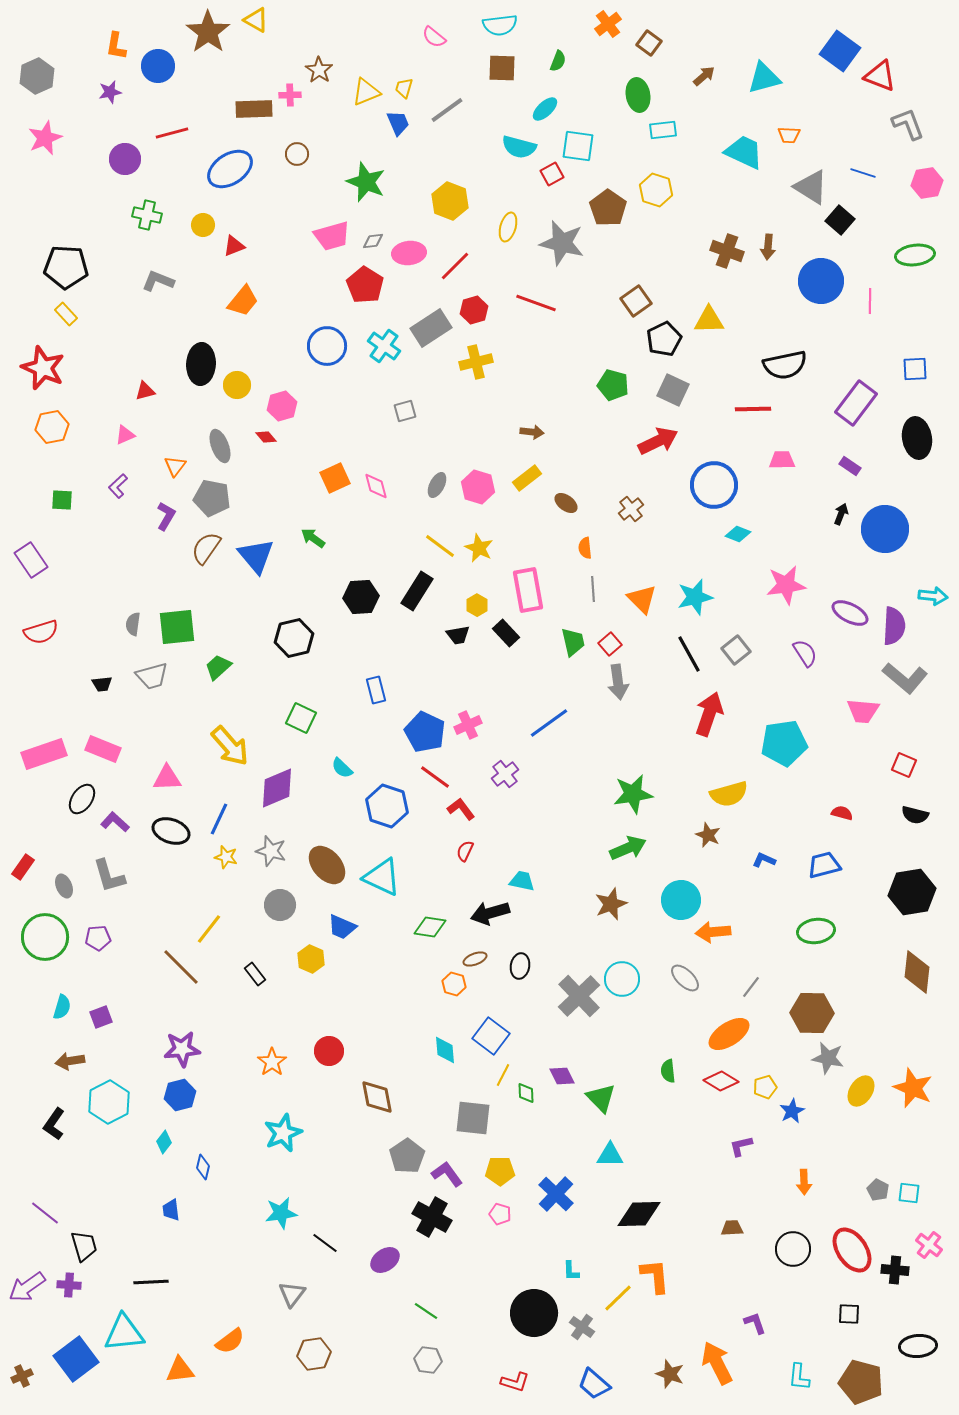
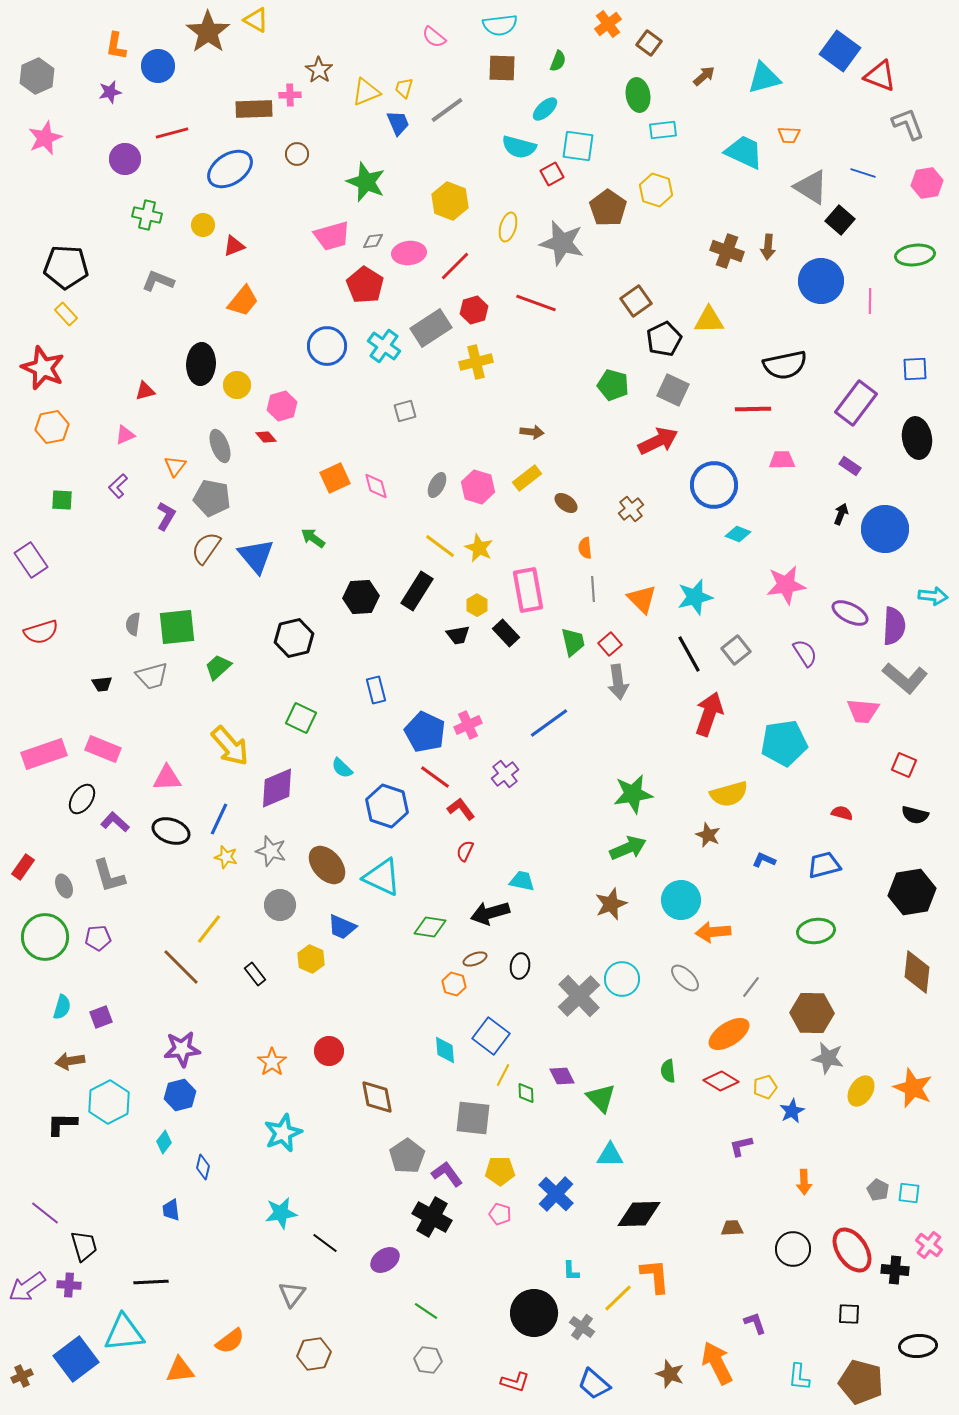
black L-shape at (54, 1124): moved 8 px right; rotated 56 degrees clockwise
